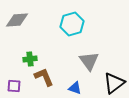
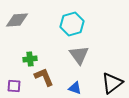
gray triangle: moved 10 px left, 6 px up
black triangle: moved 2 px left
